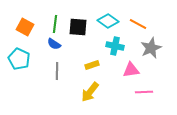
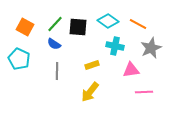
green line: rotated 36 degrees clockwise
